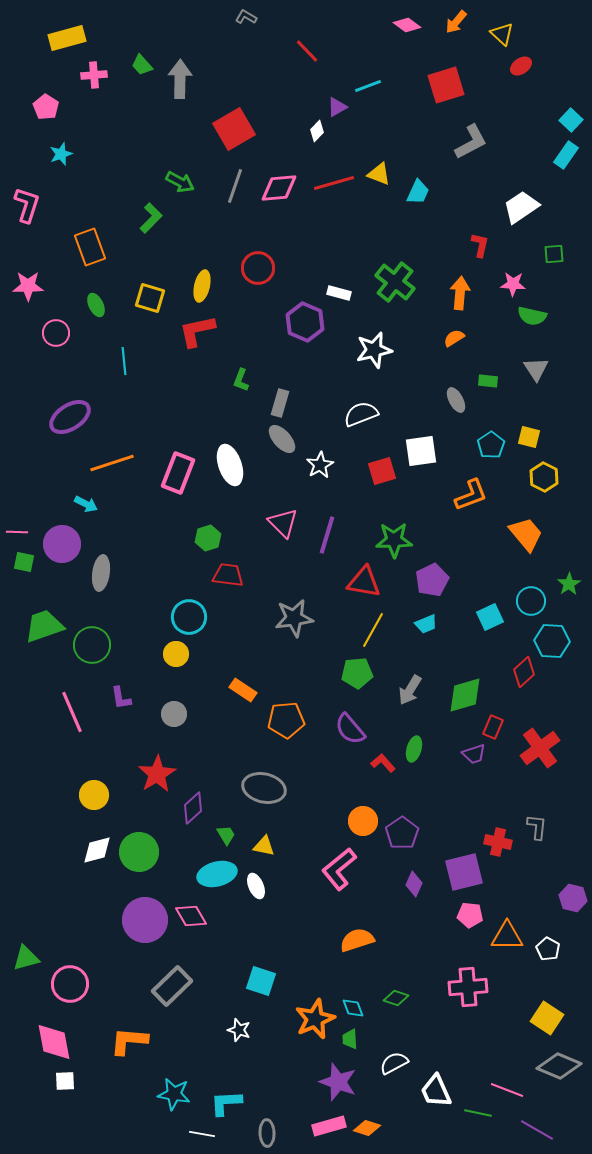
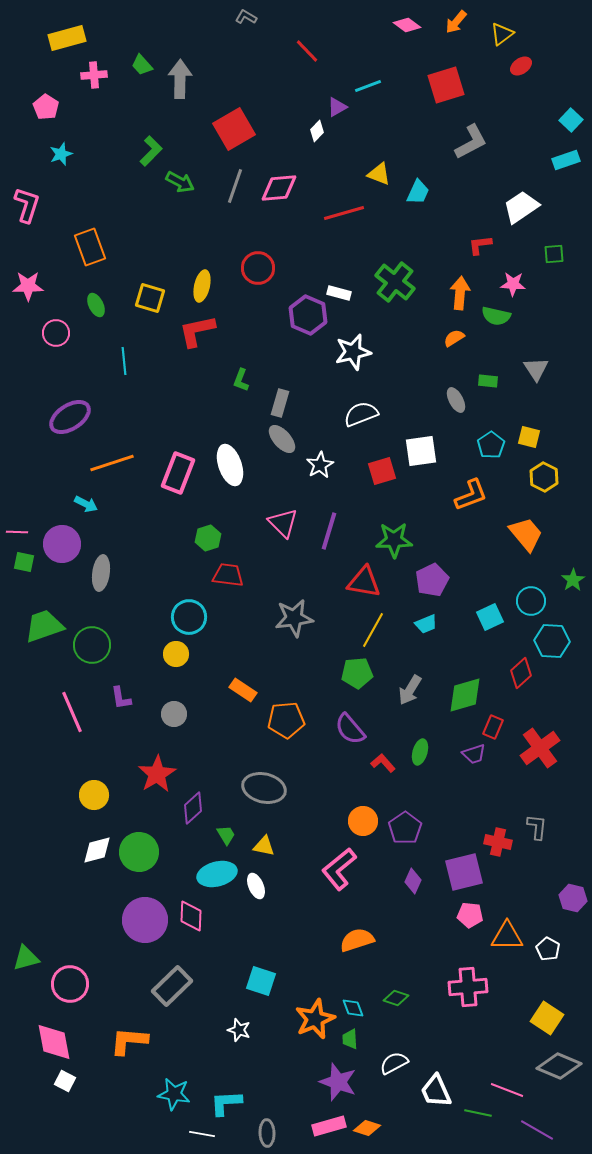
yellow triangle at (502, 34): rotated 40 degrees clockwise
cyan rectangle at (566, 155): moved 5 px down; rotated 36 degrees clockwise
red line at (334, 183): moved 10 px right, 30 px down
green L-shape at (151, 218): moved 67 px up
red L-shape at (480, 245): rotated 110 degrees counterclockwise
green semicircle at (532, 316): moved 36 px left
purple hexagon at (305, 322): moved 3 px right, 7 px up
white star at (374, 350): moved 21 px left, 2 px down
purple line at (327, 535): moved 2 px right, 4 px up
green star at (569, 584): moved 4 px right, 4 px up
red diamond at (524, 672): moved 3 px left, 1 px down
green ellipse at (414, 749): moved 6 px right, 3 px down
purple pentagon at (402, 833): moved 3 px right, 5 px up
purple diamond at (414, 884): moved 1 px left, 3 px up
pink diamond at (191, 916): rotated 32 degrees clockwise
white square at (65, 1081): rotated 30 degrees clockwise
